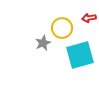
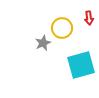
red arrow: rotated 88 degrees counterclockwise
cyan square: moved 1 px right, 10 px down
